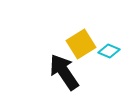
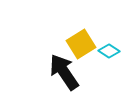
cyan diamond: rotated 10 degrees clockwise
